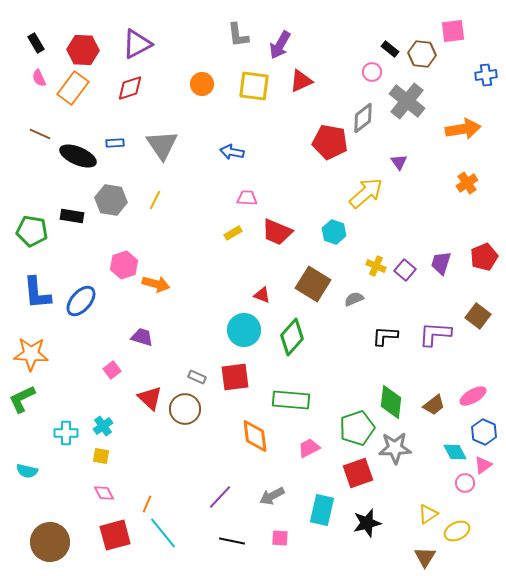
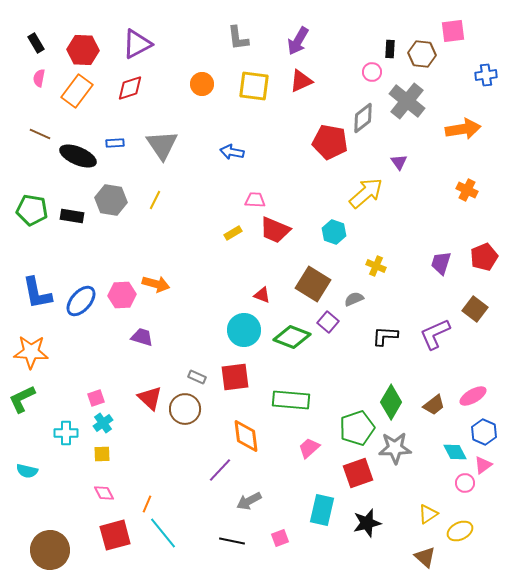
gray L-shape at (238, 35): moved 3 px down
purple arrow at (280, 45): moved 18 px right, 4 px up
black rectangle at (390, 49): rotated 54 degrees clockwise
pink semicircle at (39, 78): rotated 36 degrees clockwise
orange rectangle at (73, 88): moved 4 px right, 3 px down
orange cross at (467, 183): moved 7 px down; rotated 30 degrees counterclockwise
pink trapezoid at (247, 198): moved 8 px right, 2 px down
green pentagon at (32, 231): moved 21 px up
red trapezoid at (277, 232): moved 2 px left, 2 px up
pink hexagon at (124, 265): moved 2 px left, 30 px down; rotated 16 degrees clockwise
purple square at (405, 270): moved 77 px left, 52 px down
blue L-shape at (37, 293): rotated 6 degrees counterclockwise
brown square at (478, 316): moved 3 px left, 7 px up
purple L-shape at (435, 334): rotated 28 degrees counterclockwise
green diamond at (292, 337): rotated 69 degrees clockwise
orange star at (31, 354): moved 2 px up
pink square at (112, 370): moved 16 px left, 28 px down; rotated 18 degrees clockwise
green diamond at (391, 402): rotated 24 degrees clockwise
cyan cross at (103, 426): moved 3 px up
orange diamond at (255, 436): moved 9 px left
pink trapezoid at (309, 448): rotated 15 degrees counterclockwise
yellow square at (101, 456): moved 1 px right, 2 px up; rotated 12 degrees counterclockwise
gray arrow at (272, 496): moved 23 px left, 5 px down
purple line at (220, 497): moved 27 px up
yellow ellipse at (457, 531): moved 3 px right
pink square at (280, 538): rotated 24 degrees counterclockwise
brown circle at (50, 542): moved 8 px down
brown triangle at (425, 557): rotated 20 degrees counterclockwise
